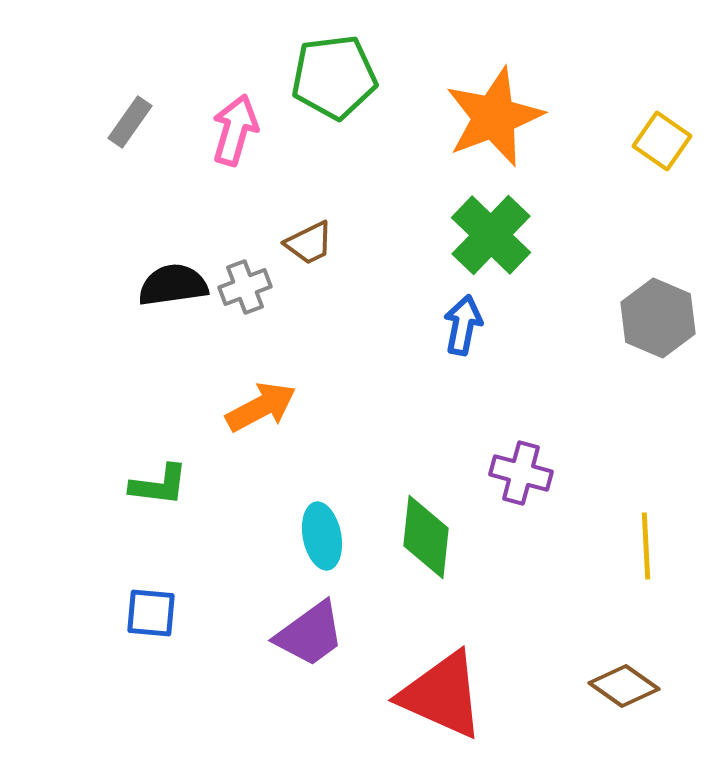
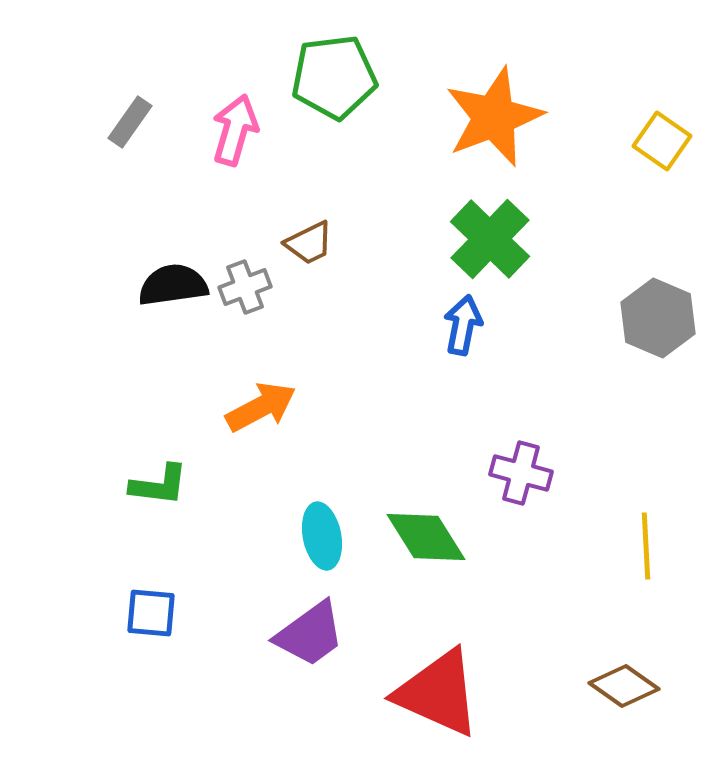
green cross: moved 1 px left, 4 px down
green diamond: rotated 38 degrees counterclockwise
red triangle: moved 4 px left, 2 px up
